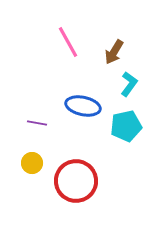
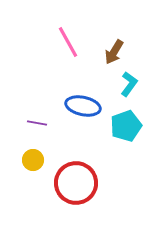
cyan pentagon: rotated 8 degrees counterclockwise
yellow circle: moved 1 px right, 3 px up
red circle: moved 2 px down
